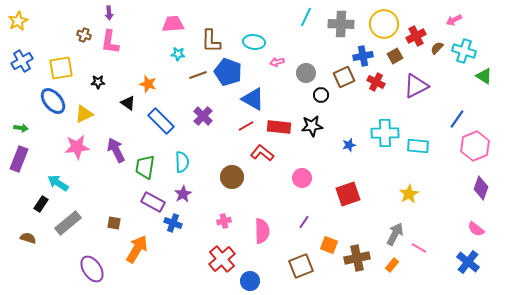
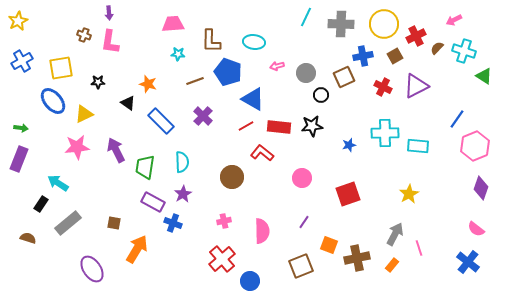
pink arrow at (277, 62): moved 4 px down
brown line at (198, 75): moved 3 px left, 6 px down
red cross at (376, 82): moved 7 px right, 5 px down
pink line at (419, 248): rotated 42 degrees clockwise
